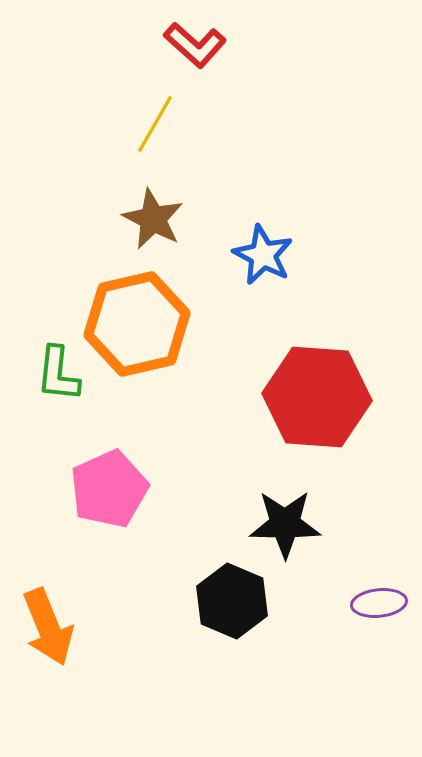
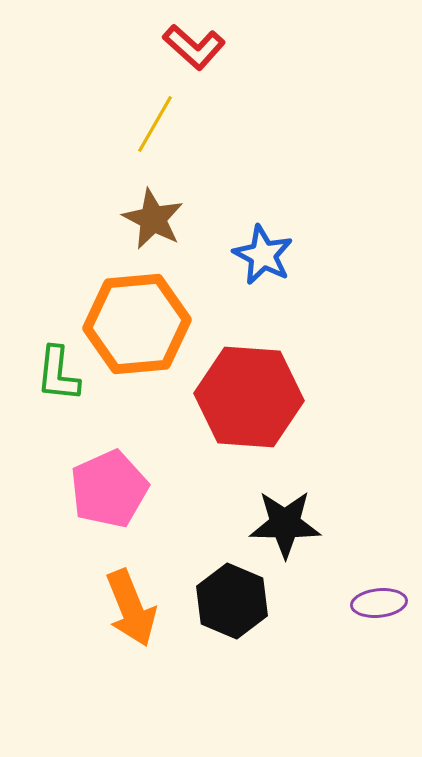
red L-shape: moved 1 px left, 2 px down
orange hexagon: rotated 8 degrees clockwise
red hexagon: moved 68 px left
orange arrow: moved 83 px right, 19 px up
